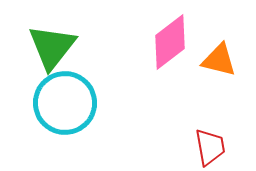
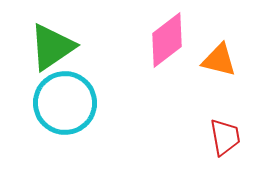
pink diamond: moved 3 px left, 2 px up
green triangle: rotated 18 degrees clockwise
red trapezoid: moved 15 px right, 10 px up
